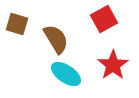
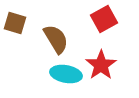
brown square: moved 2 px left, 1 px up
red star: moved 12 px left
cyan ellipse: rotated 24 degrees counterclockwise
